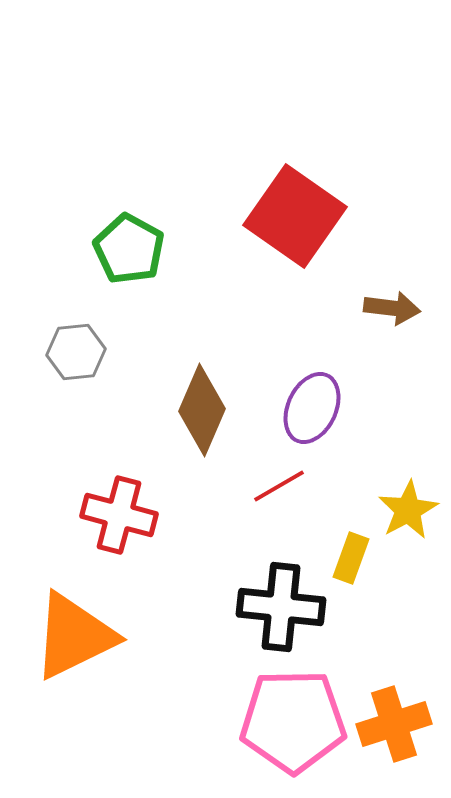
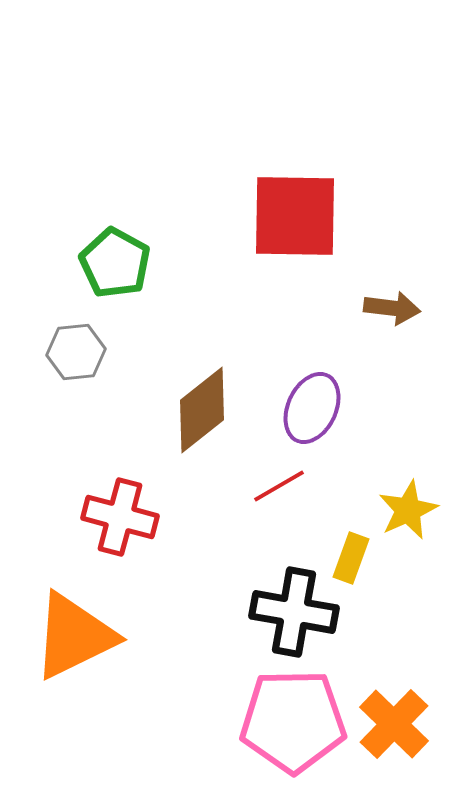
red square: rotated 34 degrees counterclockwise
green pentagon: moved 14 px left, 14 px down
brown diamond: rotated 28 degrees clockwise
yellow star: rotated 4 degrees clockwise
red cross: moved 1 px right, 2 px down
black cross: moved 13 px right, 5 px down; rotated 4 degrees clockwise
orange cross: rotated 28 degrees counterclockwise
